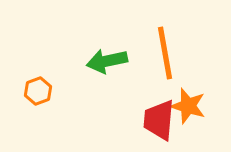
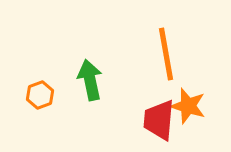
orange line: moved 1 px right, 1 px down
green arrow: moved 17 px left, 19 px down; rotated 90 degrees clockwise
orange hexagon: moved 2 px right, 4 px down
